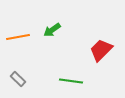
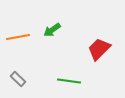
red trapezoid: moved 2 px left, 1 px up
green line: moved 2 px left
